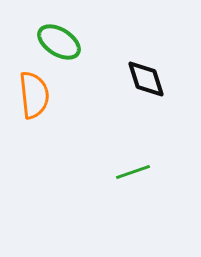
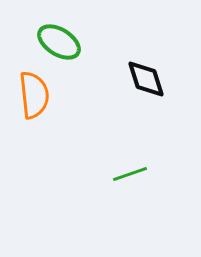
green line: moved 3 px left, 2 px down
